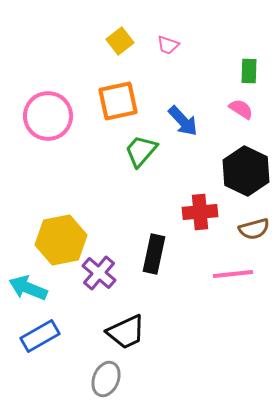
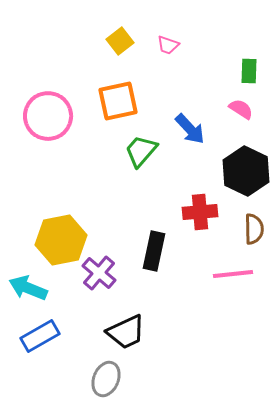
blue arrow: moved 7 px right, 8 px down
brown semicircle: rotated 76 degrees counterclockwise
black rectangle: moved 3 px up
